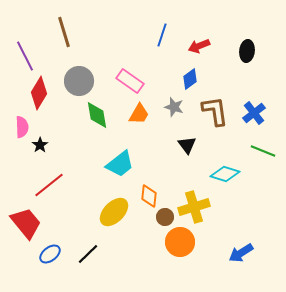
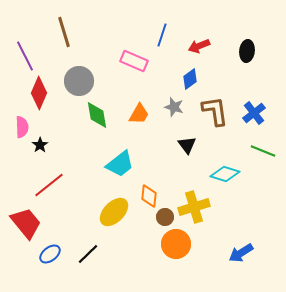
pink rectangle: moved 4 px right, 20 px up; rotated 12 degrees counterclockwise
red diamond: rotated 8 degrees counterclockwise
orange circle: moved 4 px left, 2 px down
